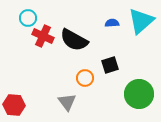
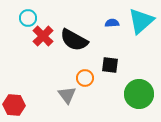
red cross: rotated 20 degrees clockwise
black square: rotated 24 degrees clockwise
gray triangle: moved 7 px up
